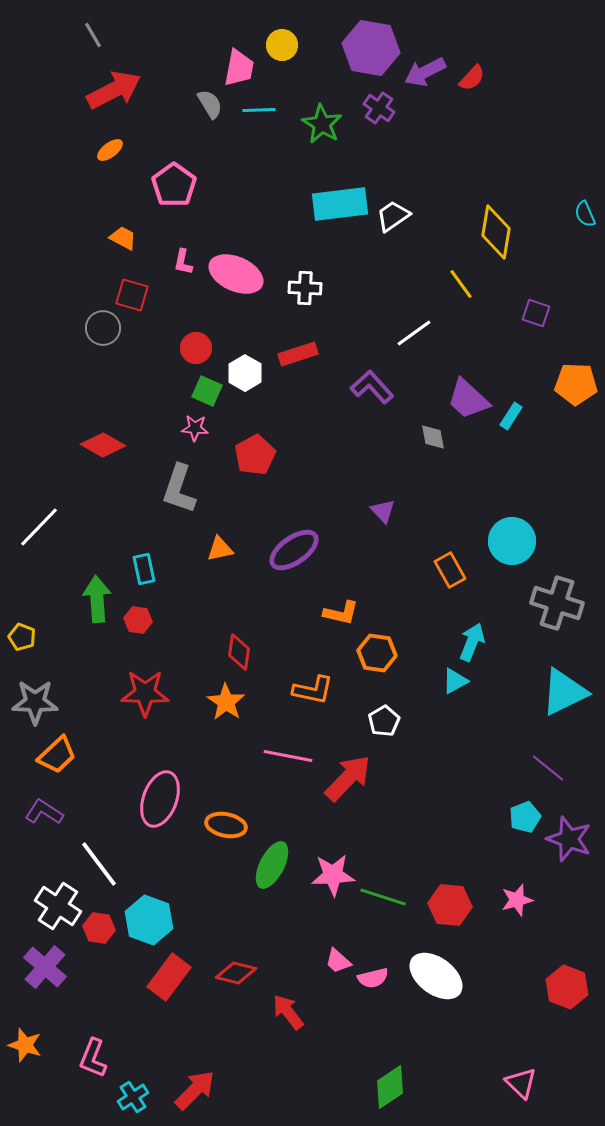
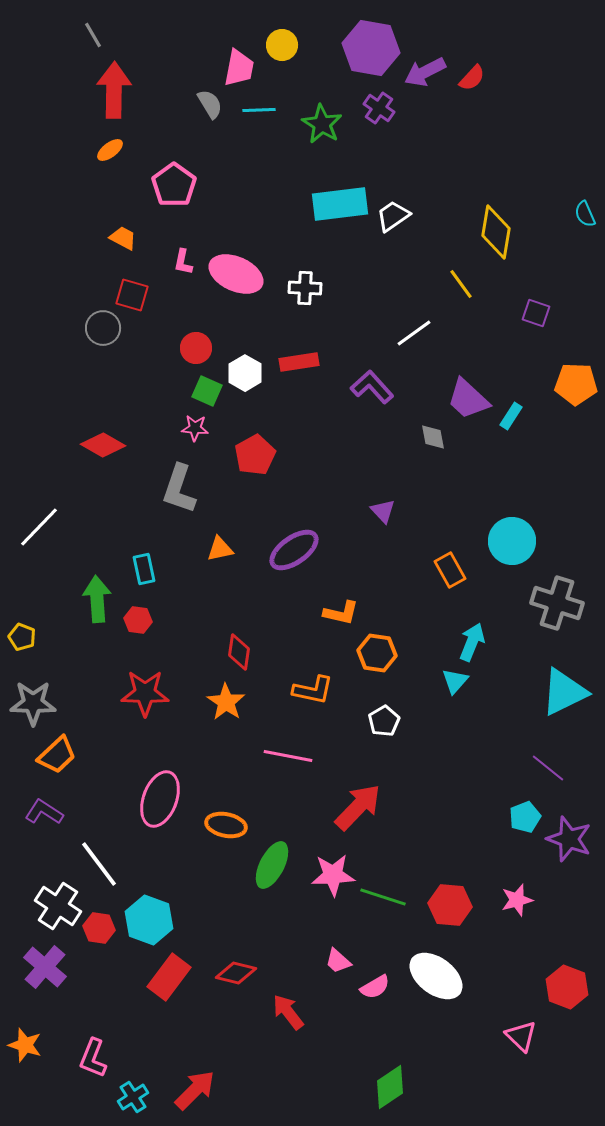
red arrow at (114, 90): rotated 62 degrees counterclockwise
red rectangle at (298, 354): moved 1 px right, 8 px down; rotated 9 degrees clockwise
cyan triangle at (455, 681): rotated 20 degrees counterclockwise
gray star at (35, 702): moved 2 px left, 1 px down
red arrow at (348, 778): moved 10 px right, 29 px down
pink semicircle at (373, 978): moved 2 px right, 9 px down; rotated 16 degrees counterclockwise
pink triangle at (521, 1083): moved 47 px up
